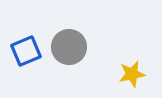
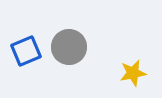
yellow star: moved 1 px right, 1 px up
